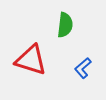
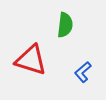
blue L-shape: moved 4 px down
